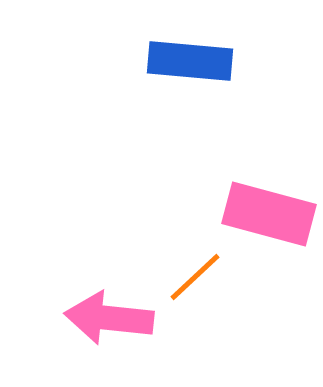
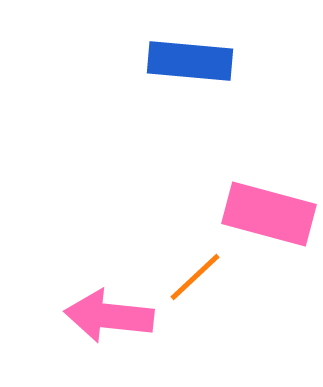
pink arrow: moved 2 px up
